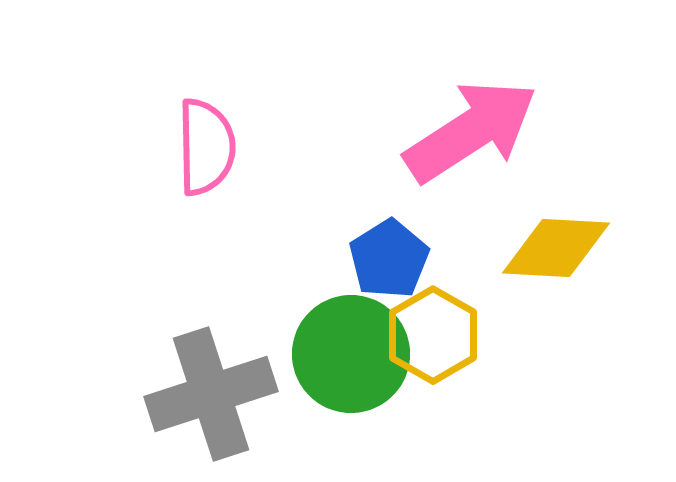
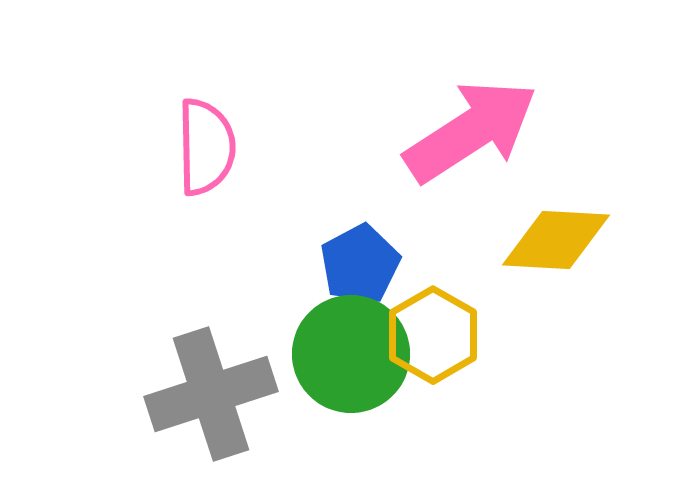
yellow diamond: moved 8 px up
blue pentagon: moved 29 px left, 5 px down; rotated 4 degrees clockwise
